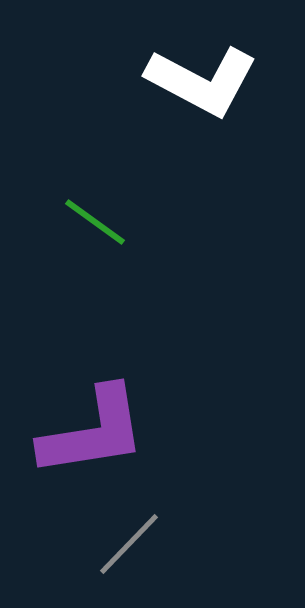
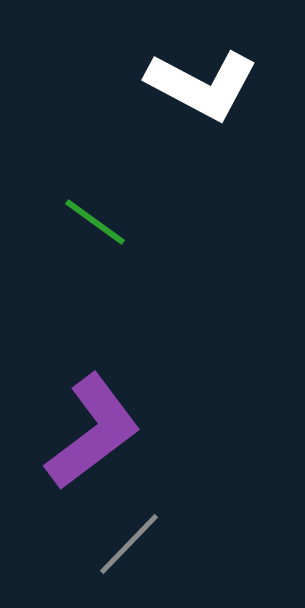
white L-shape: moved 4 px down
purple L-shape: rotated 28 degrees counterclockwise
